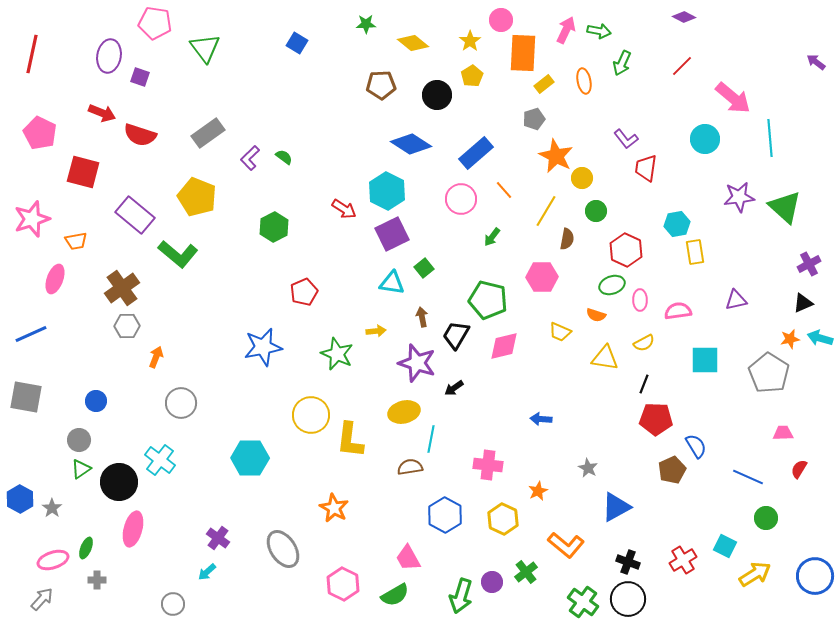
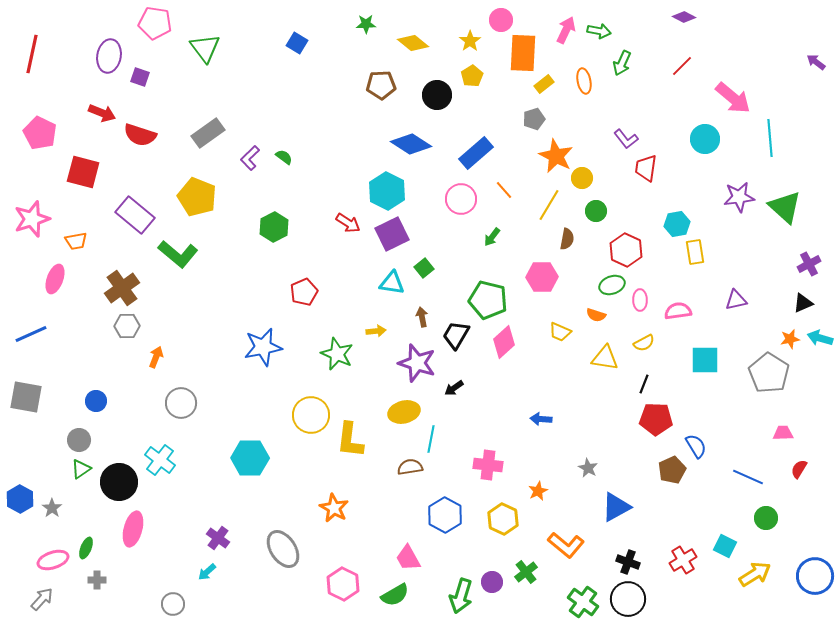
red arrow at (344, 209): moved 4 px right, 14 px down
yellow line at (546, 211): moved 3 px right, 6 px up
pink diamond at (504, 346): moved 4 px up; rotated 28 degrees counterclockwise
